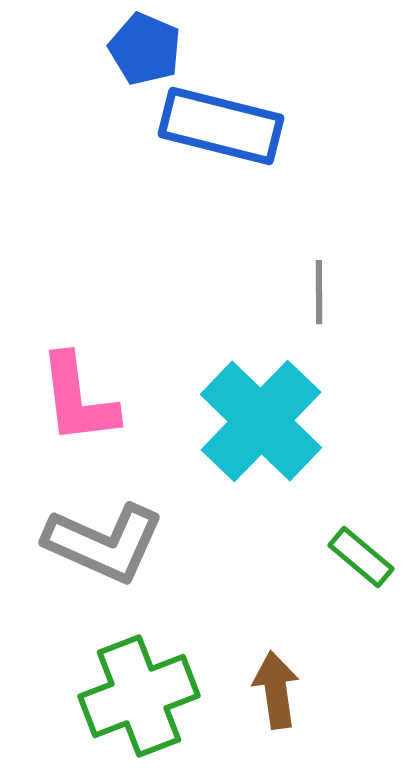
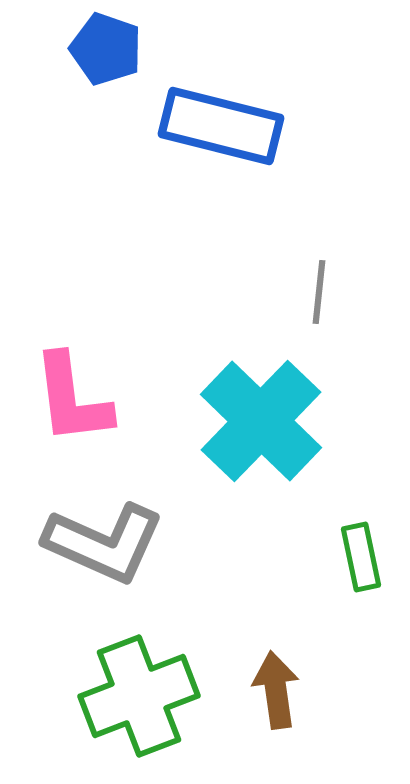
blue pentagon: moved 39 px left; rotated 4 degrees counterclockwise
gray line: rotated 6 degrees clockwise
pink L-shape: moved 6 px left
green rectangle: rotated 38 degrees clockwise
